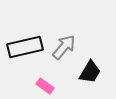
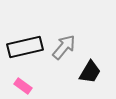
pink rectangle: moved 22 px left
